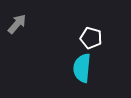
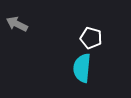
gray arrow: rotated 105 degrees counterclockwise
